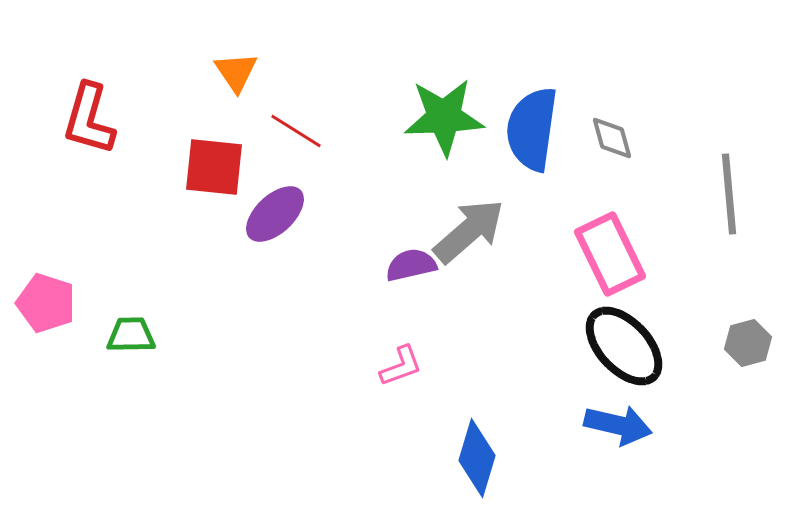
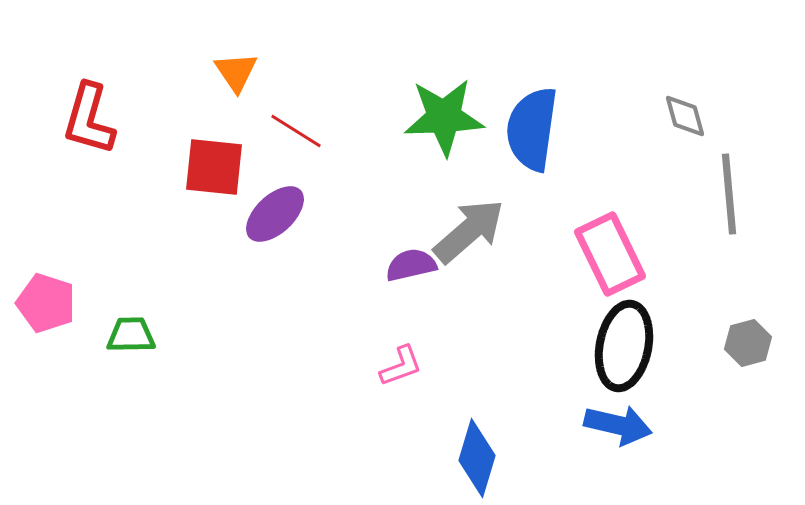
gray diamond: moved 73 px right, 22 px up
black ellipse: rotated 54 degrees clockwise
